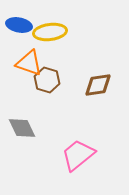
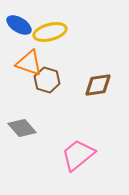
blue ellipse: rotated 20 degrees clockwise
yellow ellipse: rotated 8 degrees counterclockwise
gray diamond: rotated 16 degrees counterclockwise
